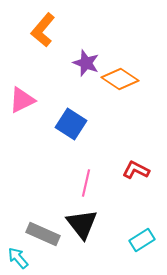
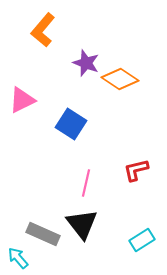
red L-shape: rotated 40 degrees counterclockwise
